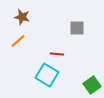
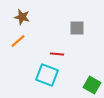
cyan square: rotated 10 degrees counterclockwise
green square: rotated 24 degrees counterclockwise
